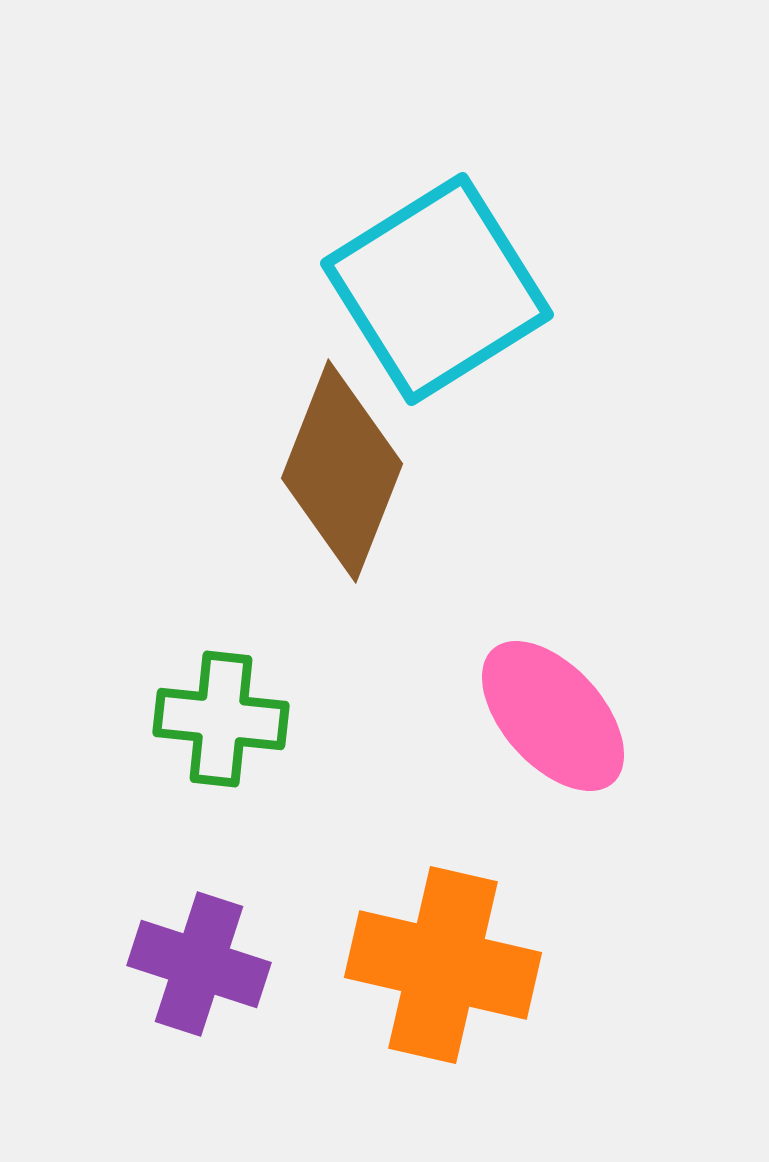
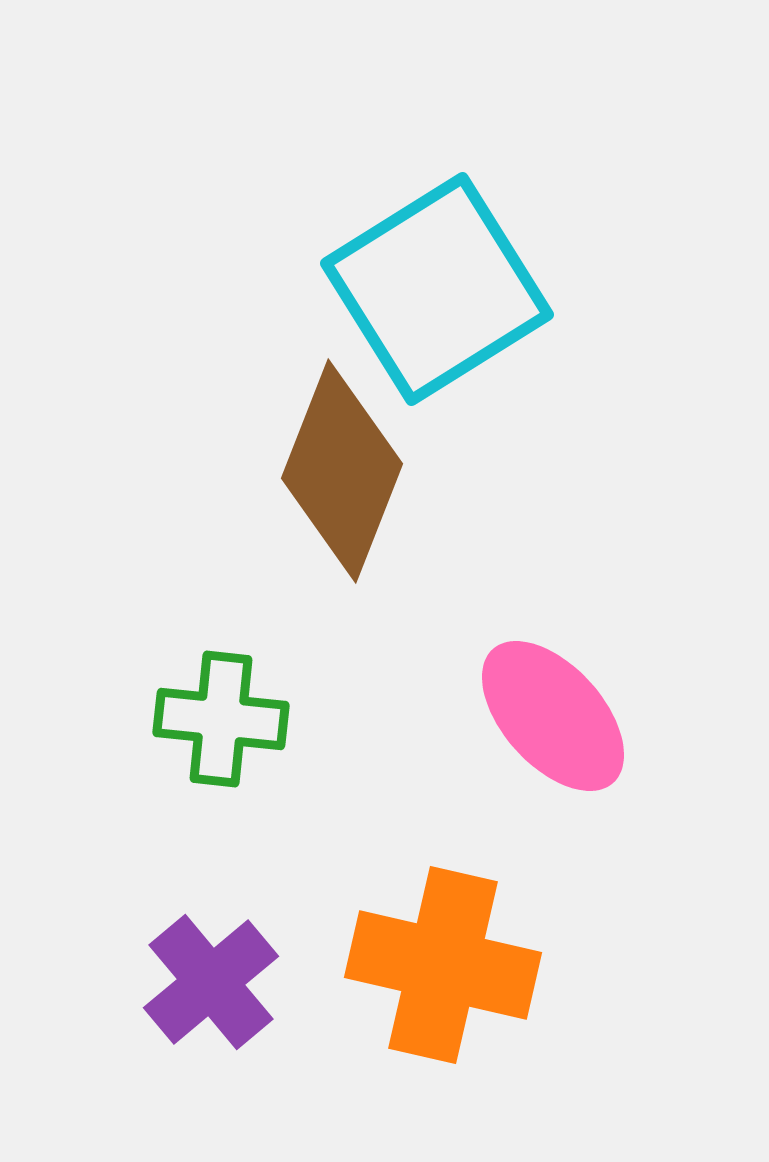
purple cross: moved 12 px right, 18 px down; rotated 32 degrees clockwise
